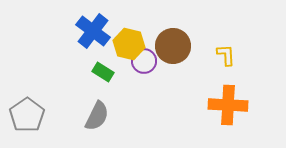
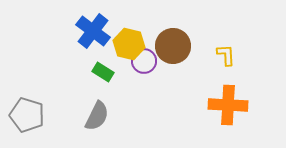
gray pentagon: rotated 20 degrees counterclockwise
